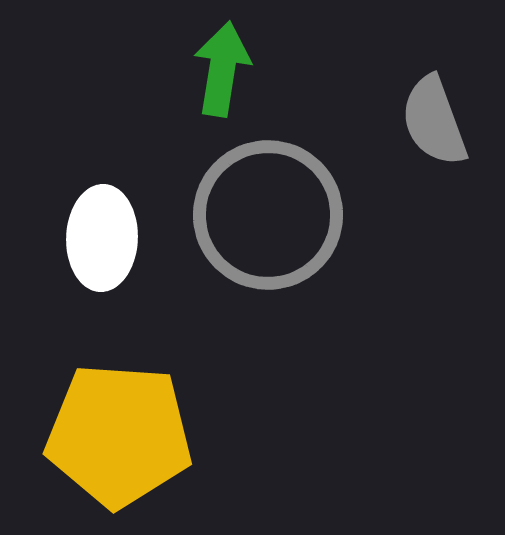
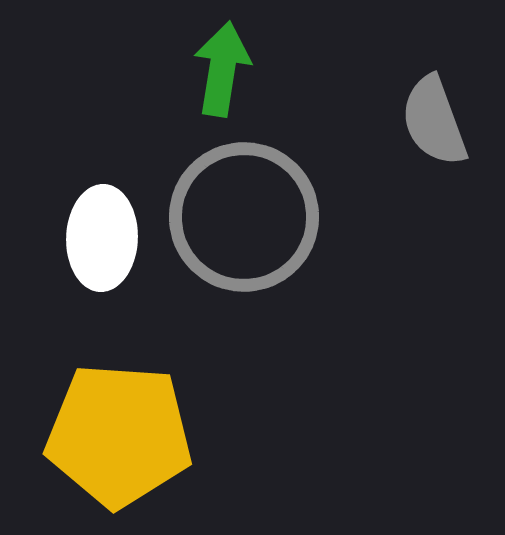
gray circle: moved 24 px left, 2 px down
